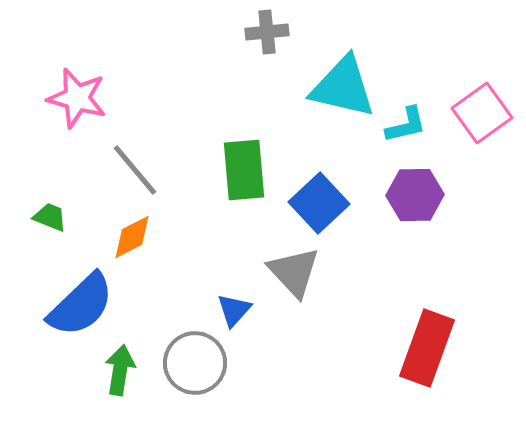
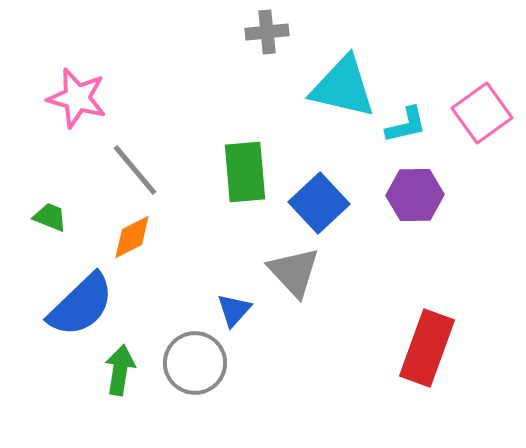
green rectangle: moved 1 px right, 2 px down
